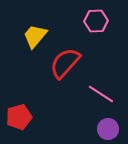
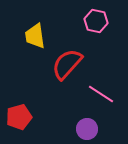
pink hexagon: rotated 15 degrees clockwise
yellow trapezoid: rotated 48 degrees counterclockwise
red semicircle: moved 2 px right, 1 px down
purple circle: moved 21 px left
